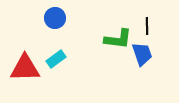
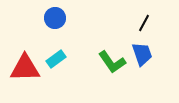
black line: moved 3 px left, 3 px up; rotated 30 degrees clockwise
green L-shape: moved 6 px left, 23 px down; rotated 48 degrees clockwise
